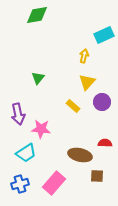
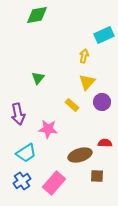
yellow rectangle: moved 1 px left, 1 px up
pink star: moved 7 px right
brown ellipse: rotated 30 degrees counterclockwise
blue cross: moved 2 px right, 3 px up; rotated 18 degrees counterclockwise
